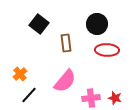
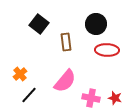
black circle: moved 1 px left
brown rectangle: moved 1 px up
pink cross: rotated 18 degrees clockwise
